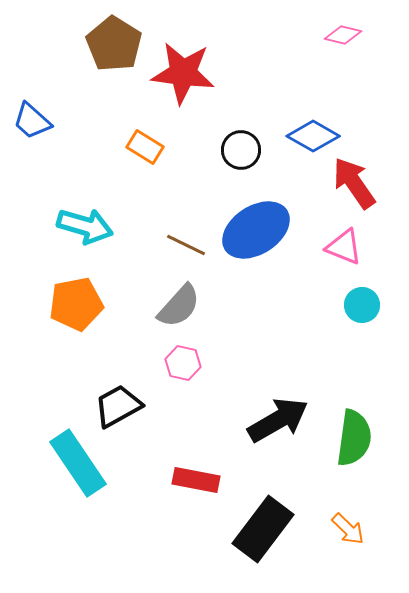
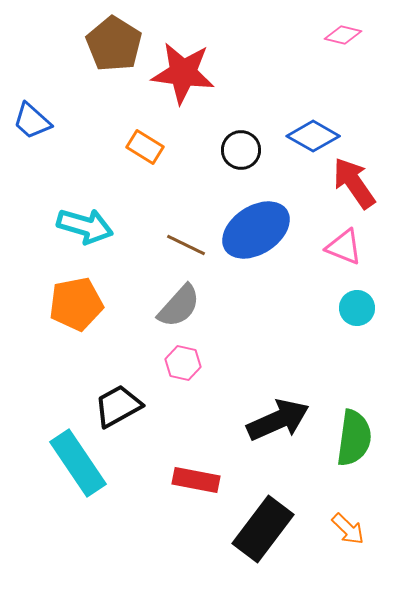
cyan circle: moved 5 px left, 3 px down
black arrow: rotated 6 degrees clockwise
